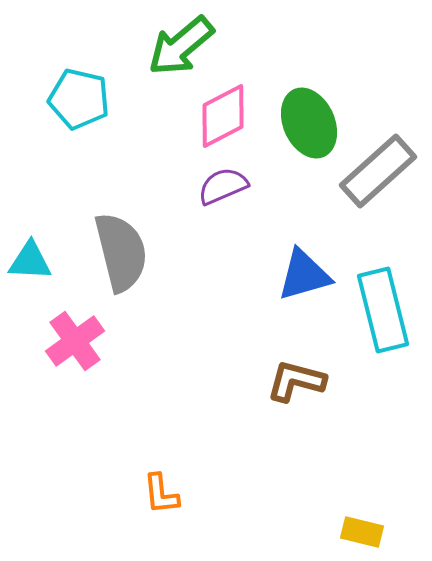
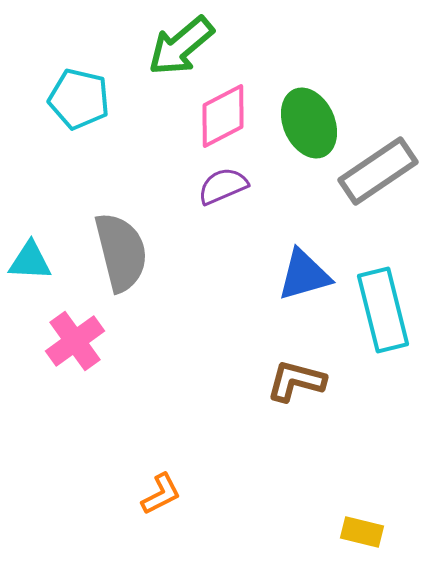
gray rectangle: rotated 8 degrees clockwise
orange L-shape: rotated 111 degrees counterclockwise
